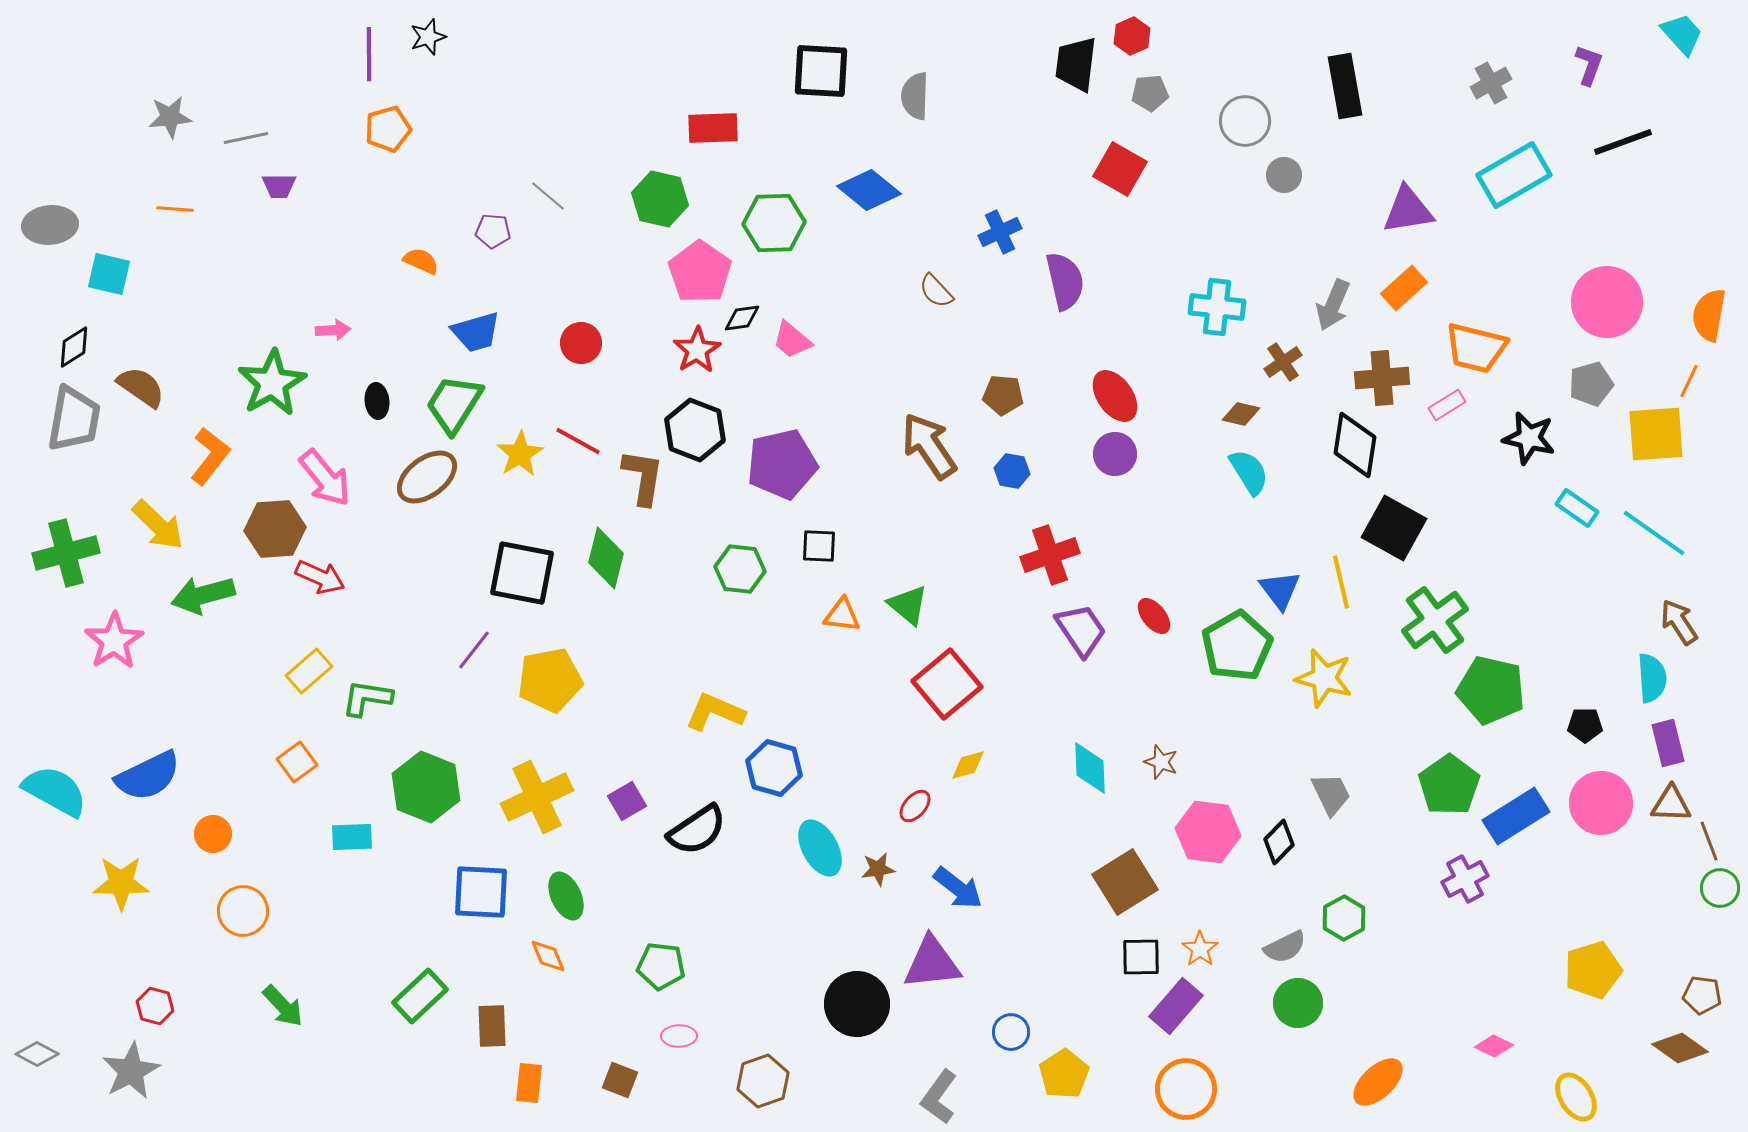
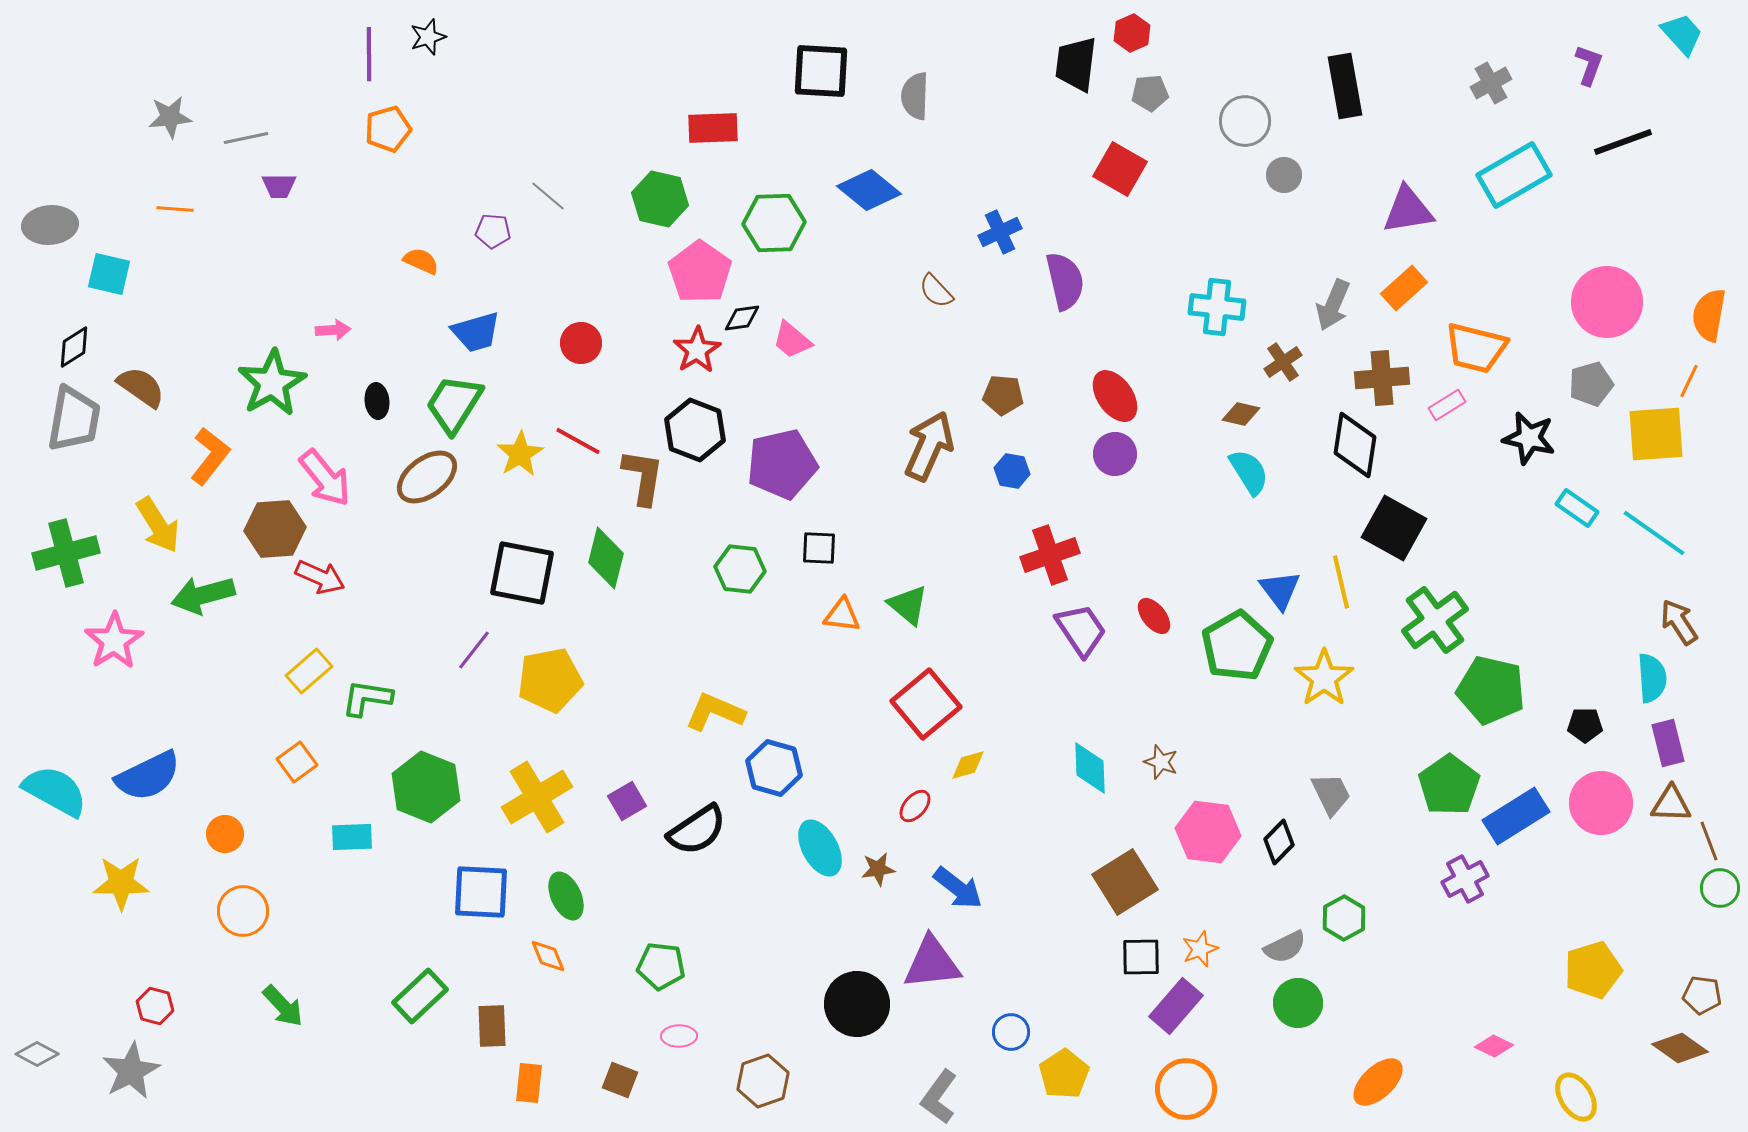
red hexagon at (1132, 36): moved 3 px up
brown arrow at (929, 446): rotated 58 degrees clockwise
yellow arrow at (158, 525): rotated 14 degrees clockwise
black square at (819, 546): moved 2 px down
yellow star at (1324, 678): rotated 22 degrees clockwise
red square at (947, 684): moved 21 px left, 20 px down
yellow cross at (537, 797): rotated 6 degrees counterclockwise
orange circle at (213, 834): moved 12 px right
orange star at (1200, 949): rotated 15 degrees clockwise
